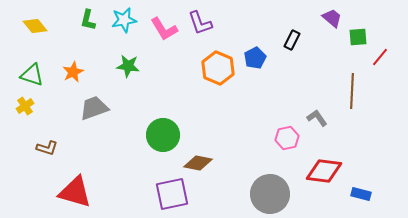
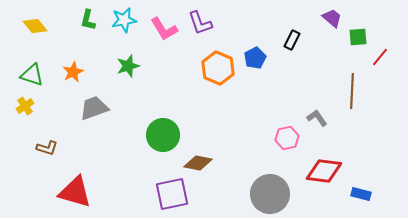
green star: rotated 25 degrees counterclockwise
